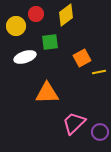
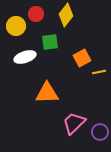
yellow diamond: rotated 15 degrees counterclockwise
